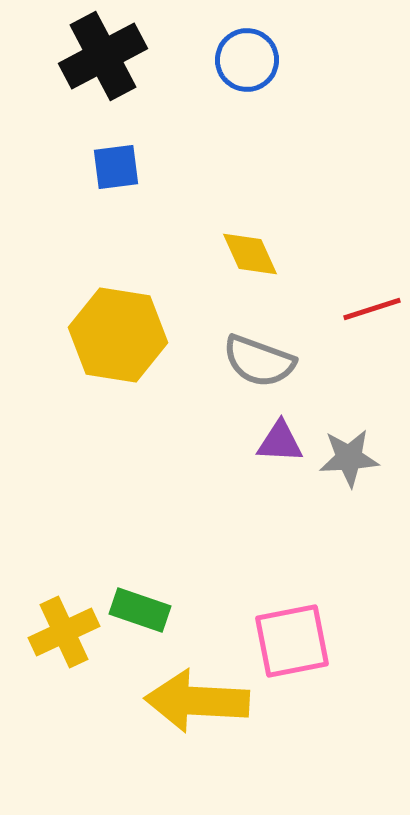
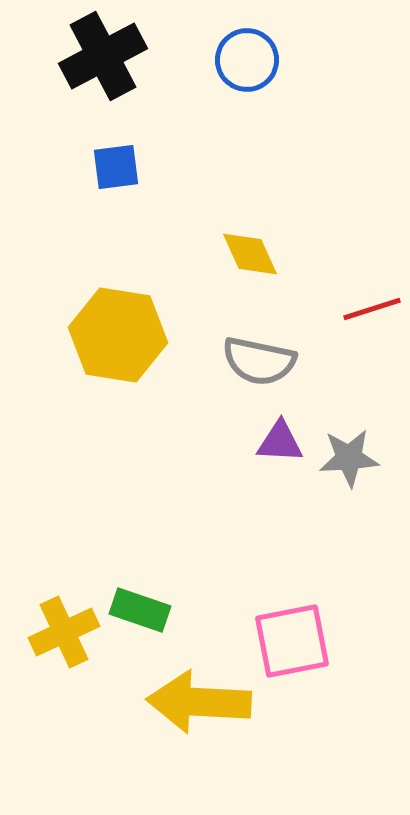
gray semicircle: rotated 8 degrees counterclockwise
yellow arrow: moved 2 px right, 1 px down
